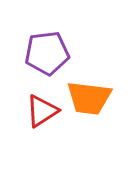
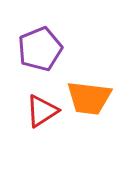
purple pentagon: moved 7 px left, 4 px up; rotated 15 degrees counterclockwise
